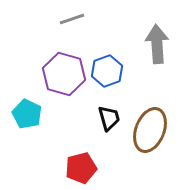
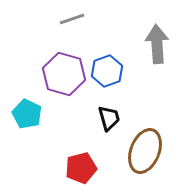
brown ellipse: moved 5 px left, 21 px down
